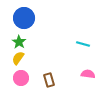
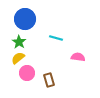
blue circle: moved 1 px right, 1 px down
cyan line: moved 27 px left, 6 px up
yellow semicircle: rotated 16 degrees clockwise
pink semicircle: moved 10 px left, 17 px up
pink circle: moved 6 px right, 5 px up
